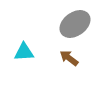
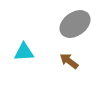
brown arrow: moved 3 px down
